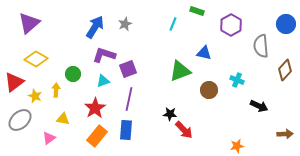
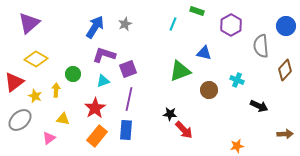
blue circle: moved 2 px down
